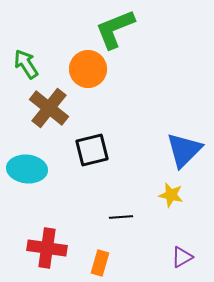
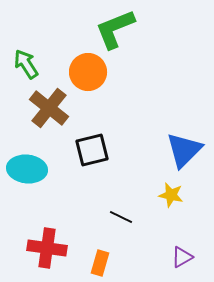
orange circle: moved 3 px down
black line: rotated 30 degrees clockwise
